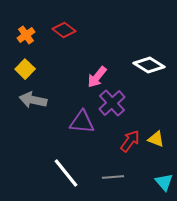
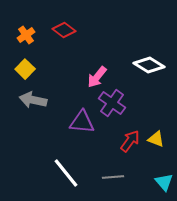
purple cross: rotated 12 degrees counterclockwise
